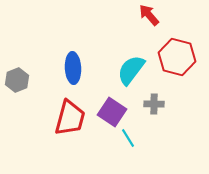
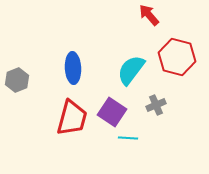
gray cross: moved 2 px right, 1 px down; rotated 24 degrees counterclockwise
red trapezoid: moved 2 px right
cyan line: rotated 54 degrees counterclockwise
